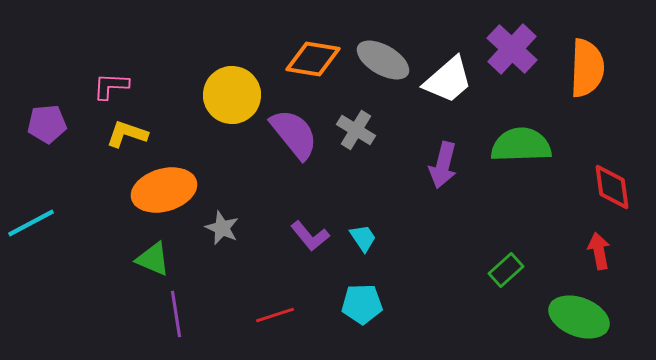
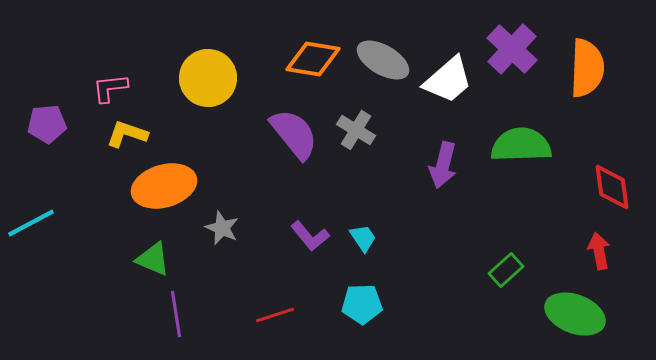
pink L-shape: moved 1 px left, 2 px down; rotated 9 degrees counterclockwise
yellow circle: moved 24 px left, 17 px up
orange ellipse: moved 4 px up
green ellipse: moved 4 px left, 3 px up
